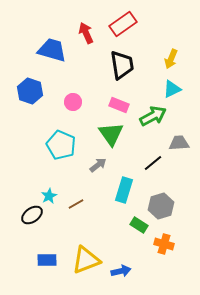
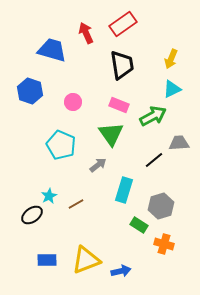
black line: moved 1 px right, 3 px up
